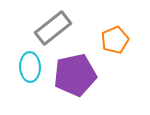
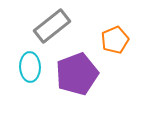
gray rectangle: moved 1 px left, 2 px up
purple pentagon: moved 2 px right, 1 px up; rotated 9 degrees counterclockwise
